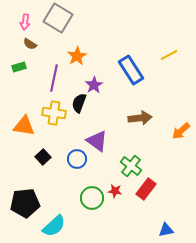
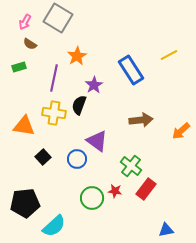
pink arrow: rotated 21 degrees clockwise
black semicircle: moved 2 px down
brown arrow: moved 1 px right, 2 px down
